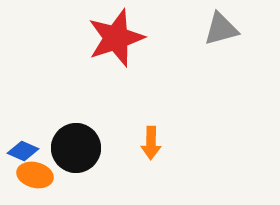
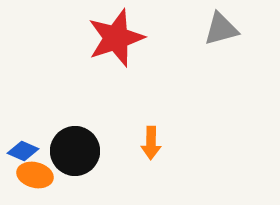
black circle: moved 1 px left, 3 px down
